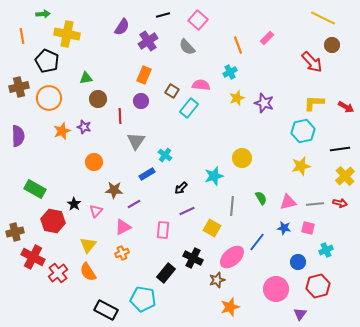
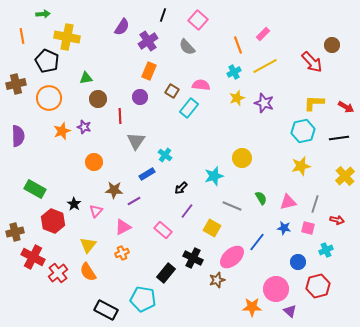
black line at (163, 15): rotated 56 degrees counterclockwise
yellow line at (323, 18): moved 58 px left, 48 px down; rotated 55 degrees counterclockwise
yellow cross at (67, 34): moved 3 px down
pink rectangle at (267, 38): moved 4 px left, 4 px up
cyan cross at (230, 72): moved 4 px right
orange rectangle at (144, 75): moved 5 px right, 4 px up
brown cross at (19, 87): moved 3 px left, 3 px up
purple circle at (141, 101): moved 1 px left, 4 px up
black line at (340, 149): moved 1 px left, 11 px up
red arrow at (340, 203): moved 3 px left, 17 px down
purple line at (134, 204): moved 3 px up
gray line at (315, 204): rotated 66 degrees counterclockwise
gray line at (232, 206): rotated 72 degrees counterclockwise
purple line at (187, 211): rotated 28 degrees counterclockwise
red hexagon at (53, 221): rotated 10 degrees clockwise
pink rectangle at (163, 230): rotated 54 degrees counterclockwise
orange star at (230, 307): moved 22 px right; rotated 18 degrees clockwise
purple triangle at (300, 314): moved 10 px left, 3 px up; rotated 24 degrees counterclockwise
